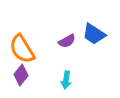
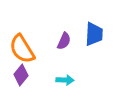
blue trapezoid: rotated 120 degrees counterclockwise
purple semicircle: moved 3 px left; rotated 36 degrees counterclockwise
cyan arrow: moved 1 px left; rotated 96 degrees counterclockwise
